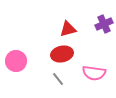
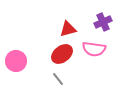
purple cross: moved 1 px left, 2 px up
red ellipse: rotated 25 degrees counterclockwise
pink semicircle: moved 24 px up
